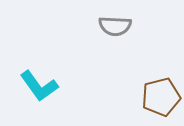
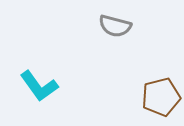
gray semicircle: rotated 12 degrees clockwise
